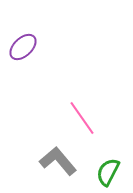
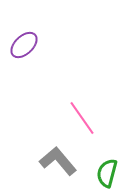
purple ellipse: moved 1 px right, 2 px up
green semicircle: moved 1 px left, 1 px down; rotated 12 degrees counterclockwise
